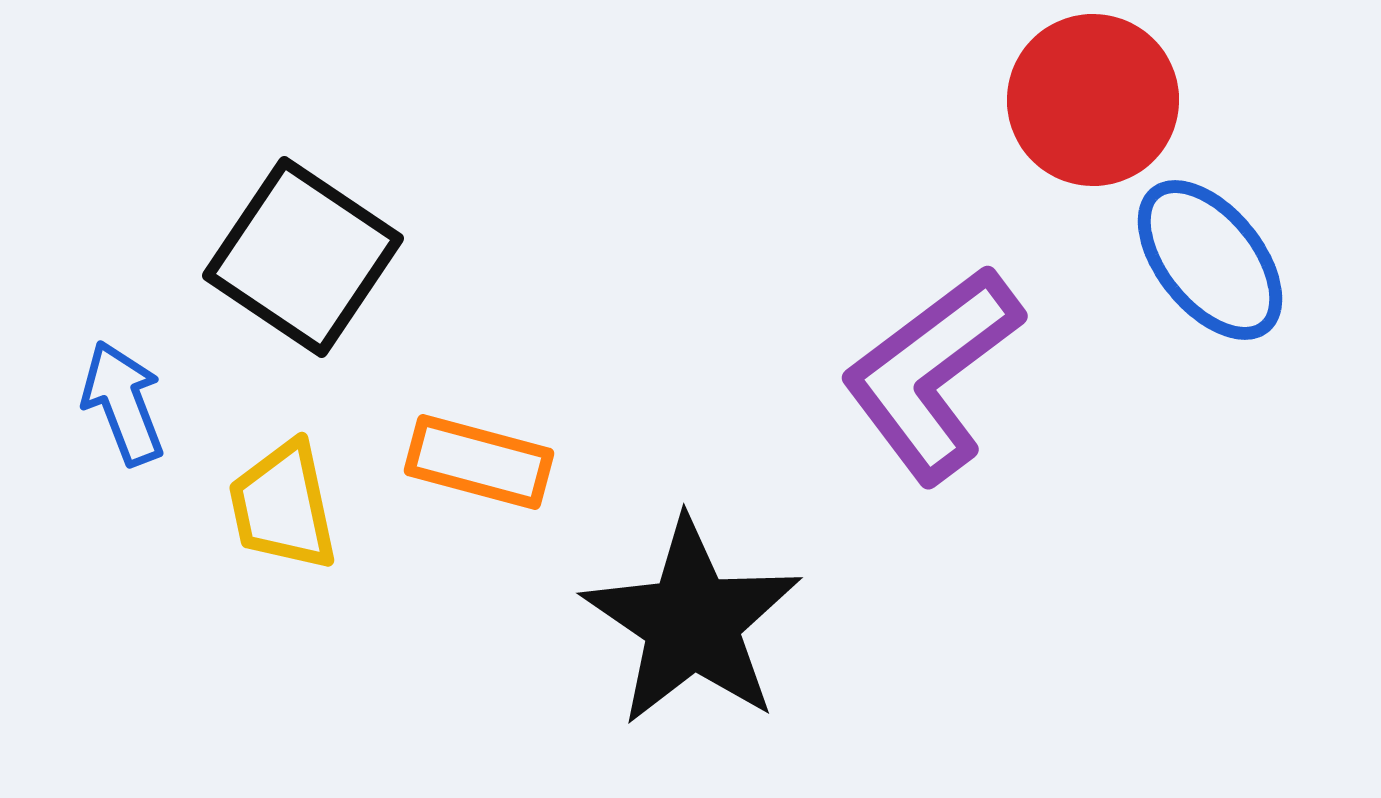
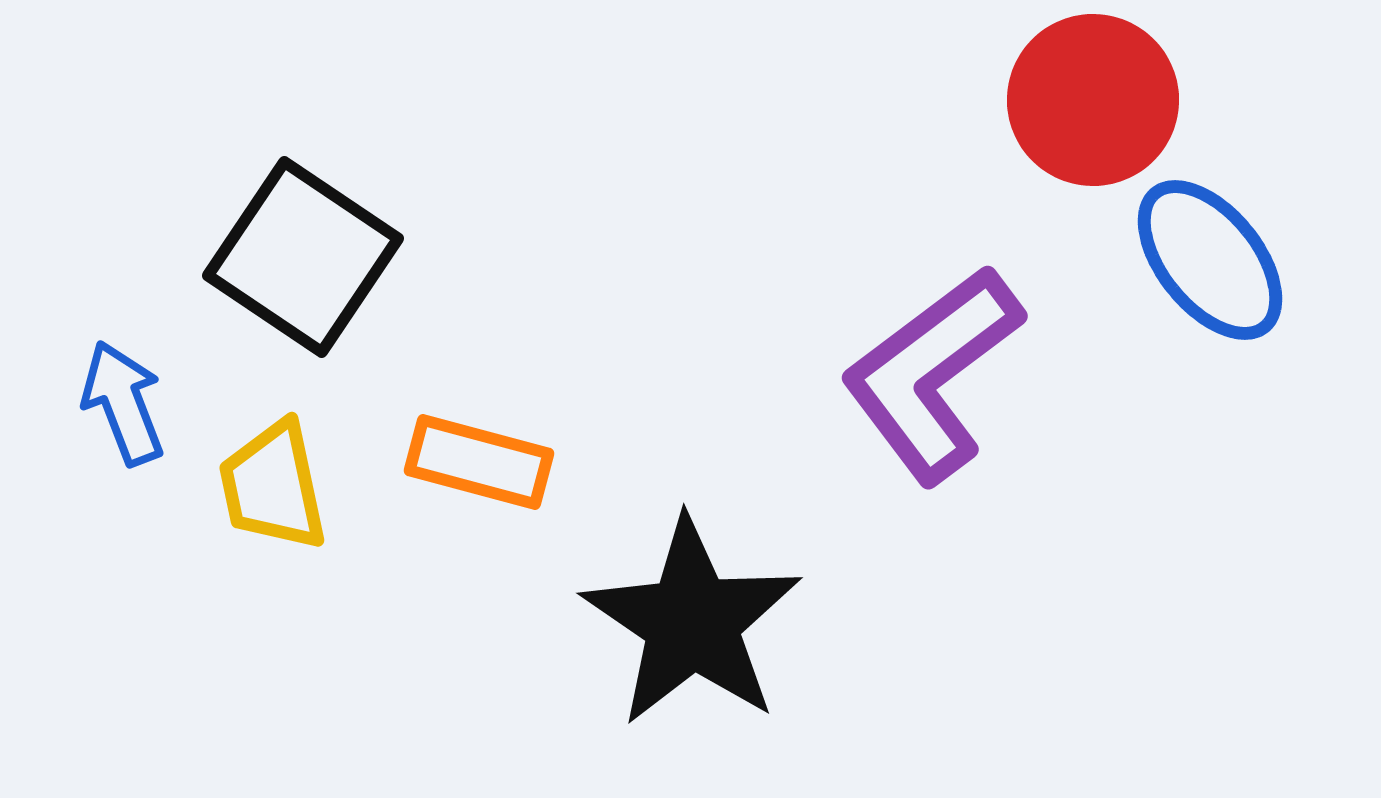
yellow trapezoid: moved 10 px left, 20 px up
